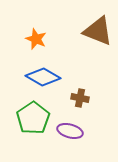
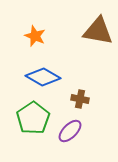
brown triangle: rotated 12 degrees counterclockwise
orange star: moved 1 px left, 3 px up
brown cross: moved 1 px down
purple ellipse: rotated 60 degrees counterclockwise
